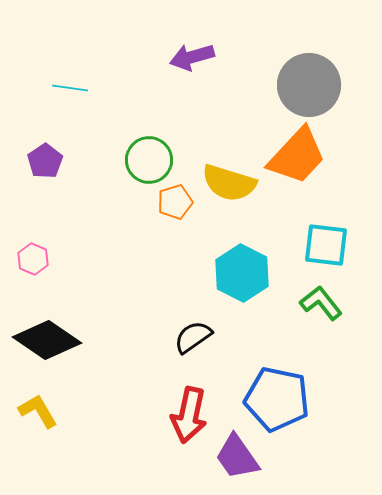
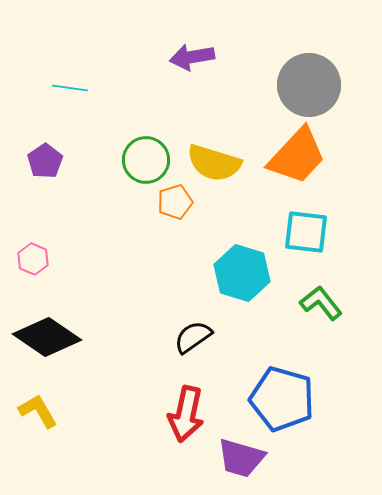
purple arrow: rotated 6 degrees clockwise
green circle: moved 3 px left
yellow semicircle: moved 15 px left, 20 px up
cyan square: moved 20 px left, 13 px up
cyan hexagon: rotated 10 degrees counterclockwise
black diamond: moved 3 px up
blue pentagon: moved 5 px right; rotated 4 degrees clockwise
red arrow: moved 3 px left, 1 px up
purple trapezoid: moved 4 px right, 1 px down; rotated 39 degrees counterclockwise
